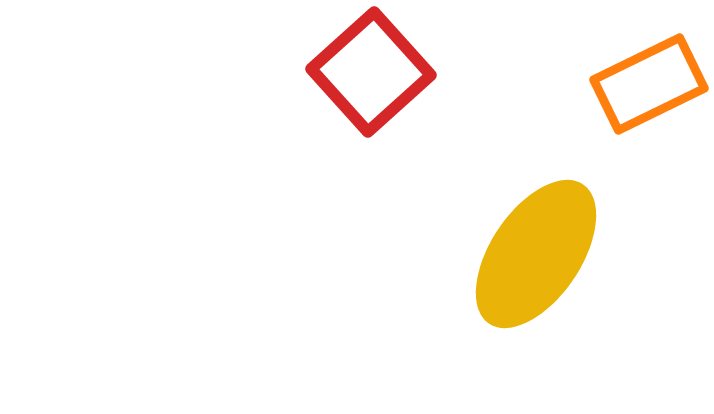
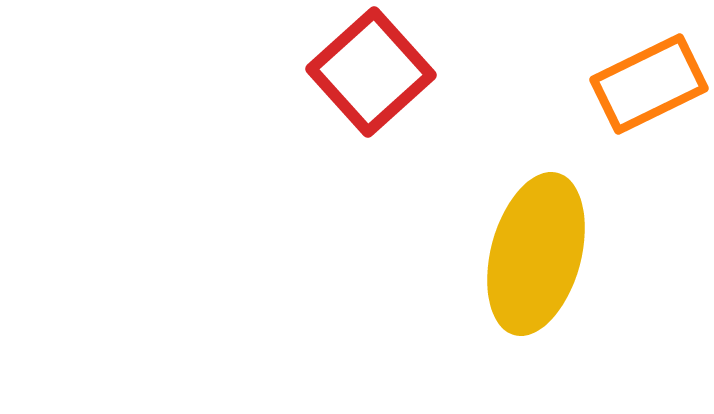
yellow ellipse: rotated 19 degrees counterclockwise
